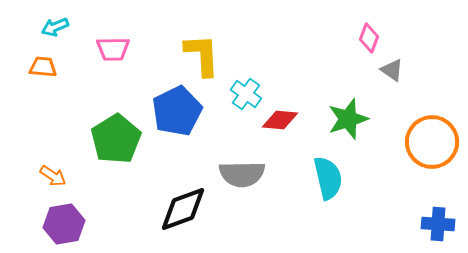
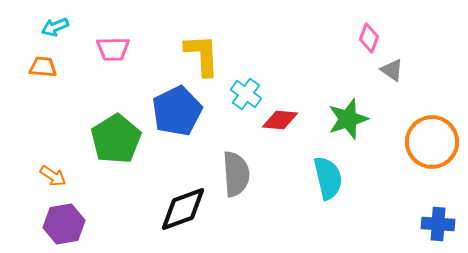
gray semicircle: moved 6 px left; rotated 93 degrees counterclockwise
